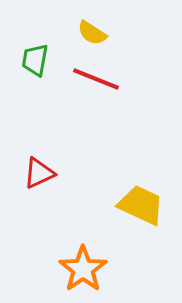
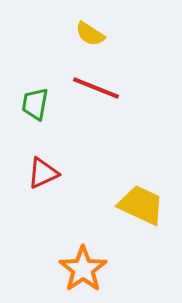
yellow semicircle: moved 2 px left, 1 px down
green trapezoid: moved 44 px down
red line: moved 9 px down
red triangle: moved 4 px right
